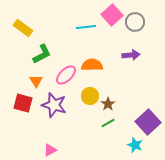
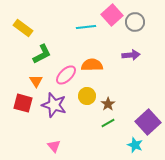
yellow circle: moved 3 px left
pink triangle: moved 4 px right, 4 px up; rotated 40 degrees counterclockwise
